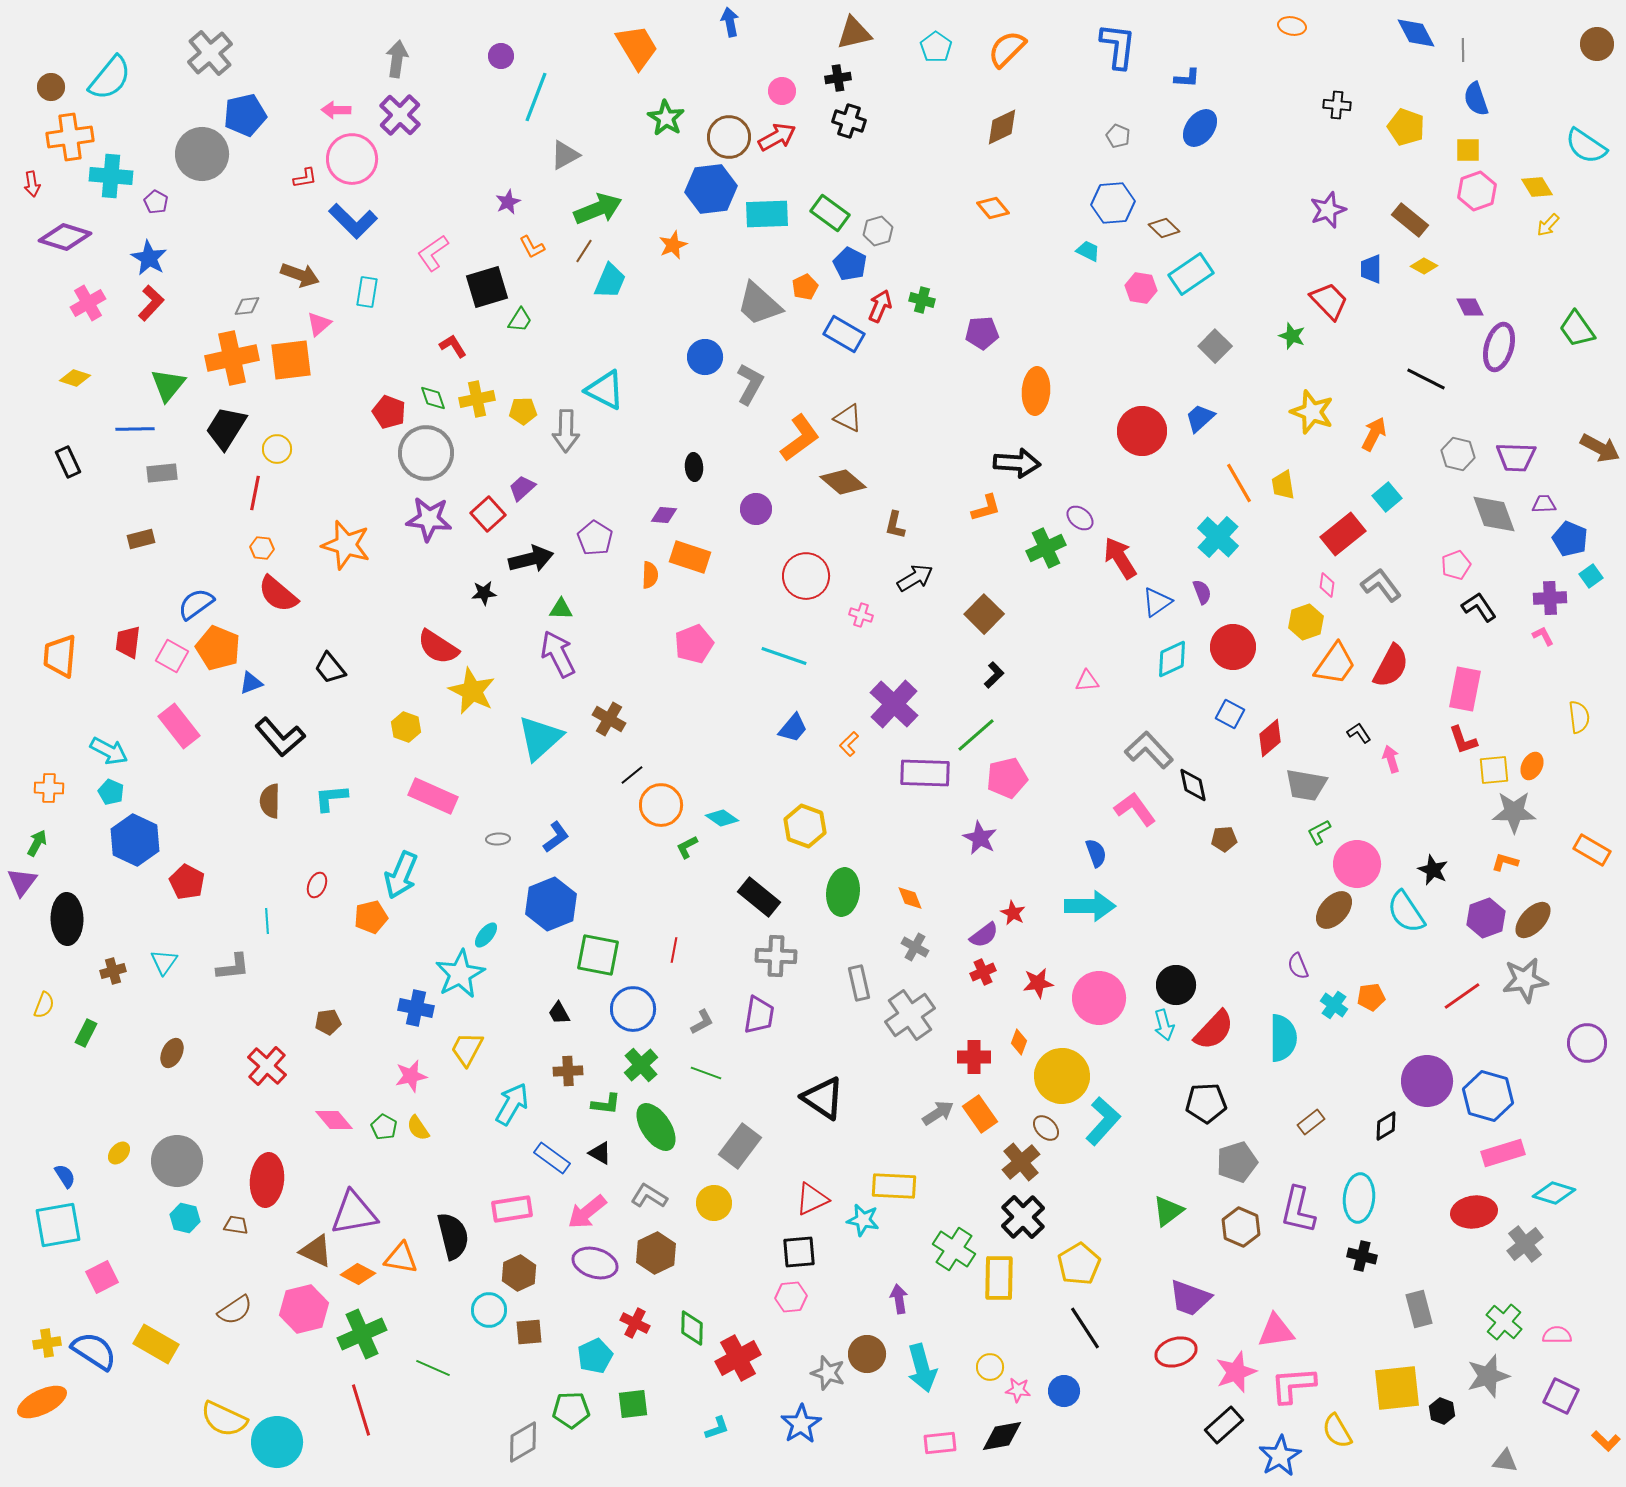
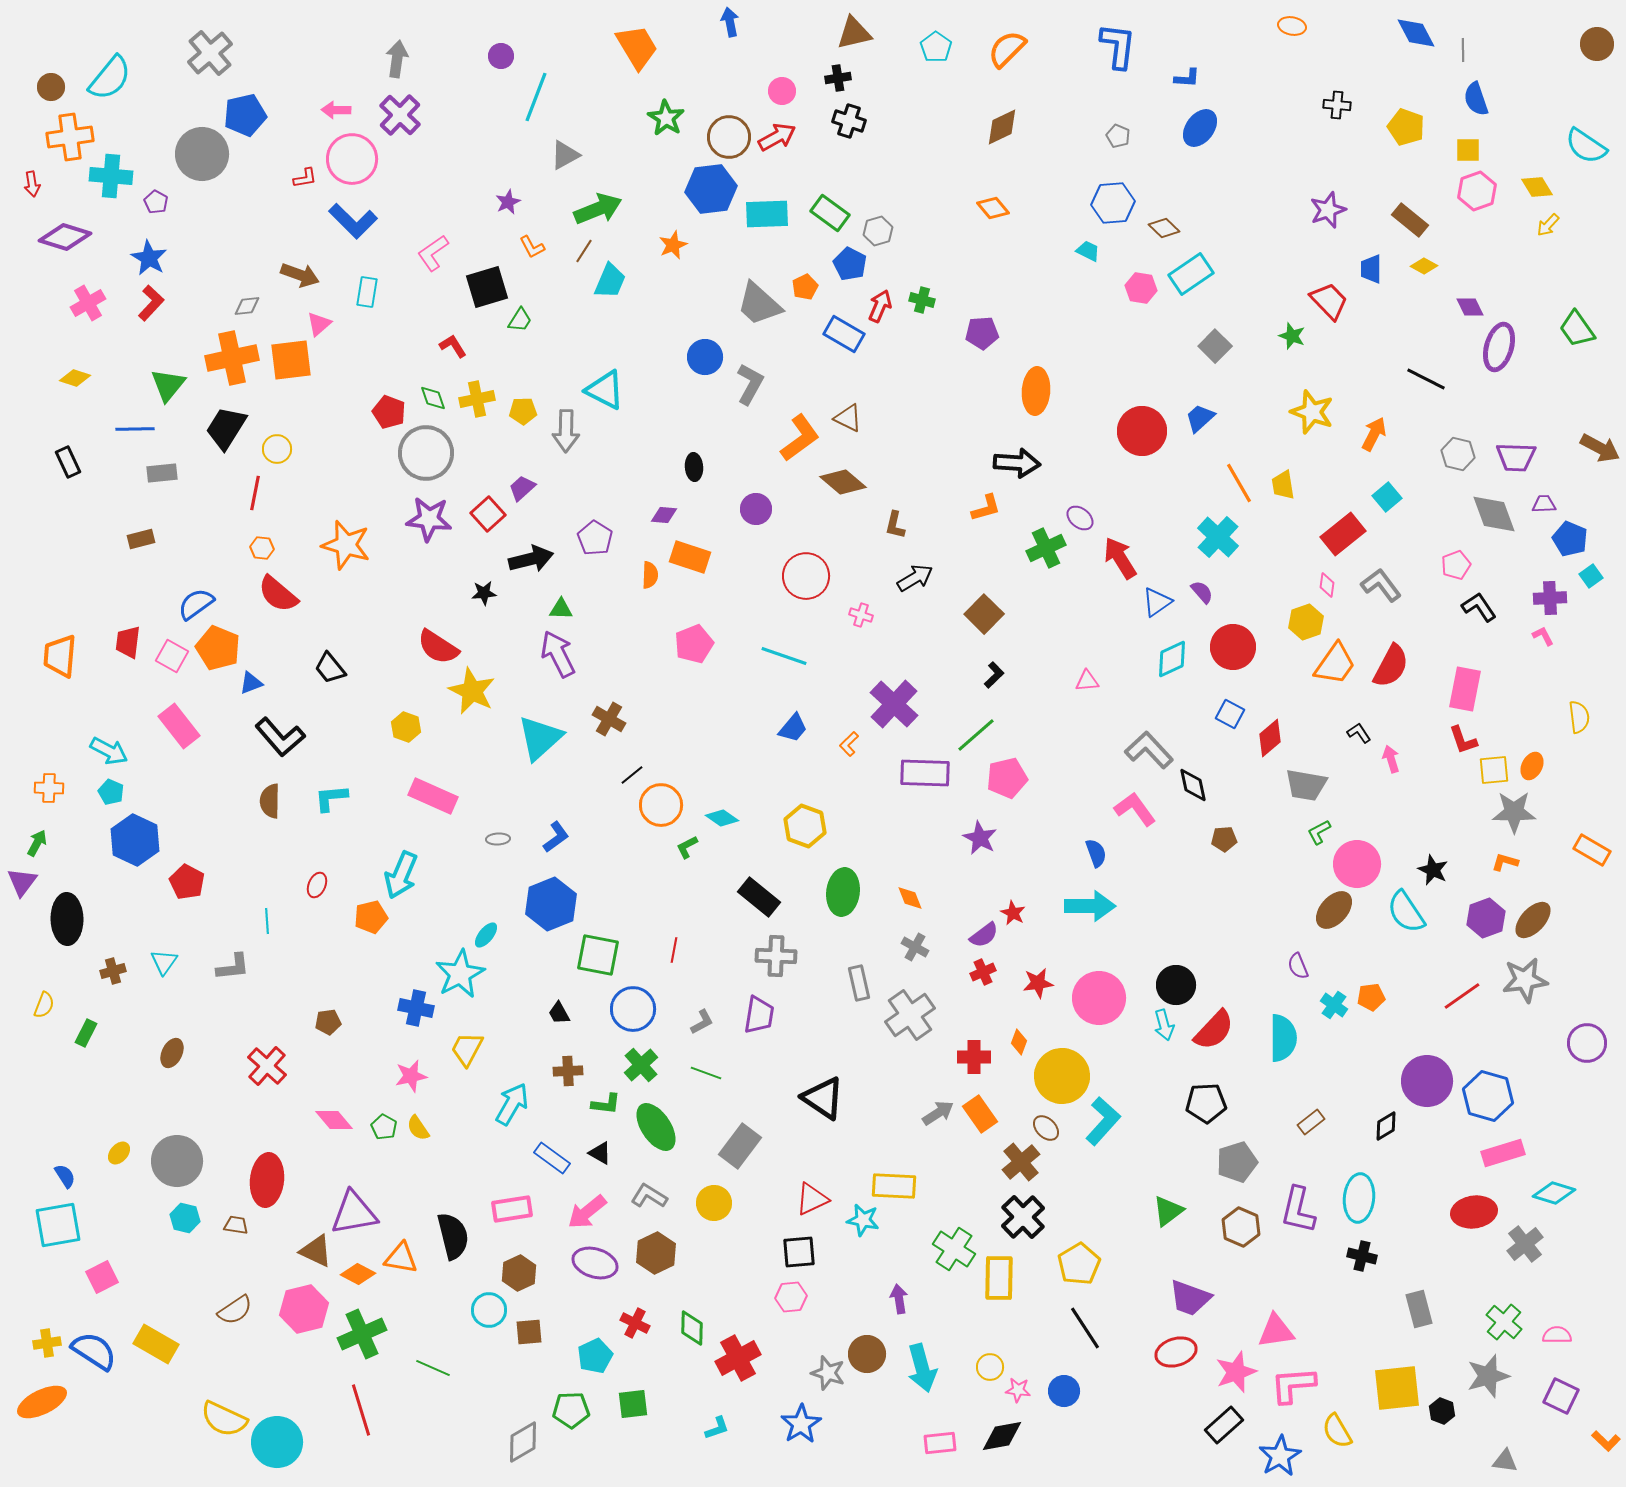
purple semicircle at (1202, 592): rotated 20 degrees counterclockwise
